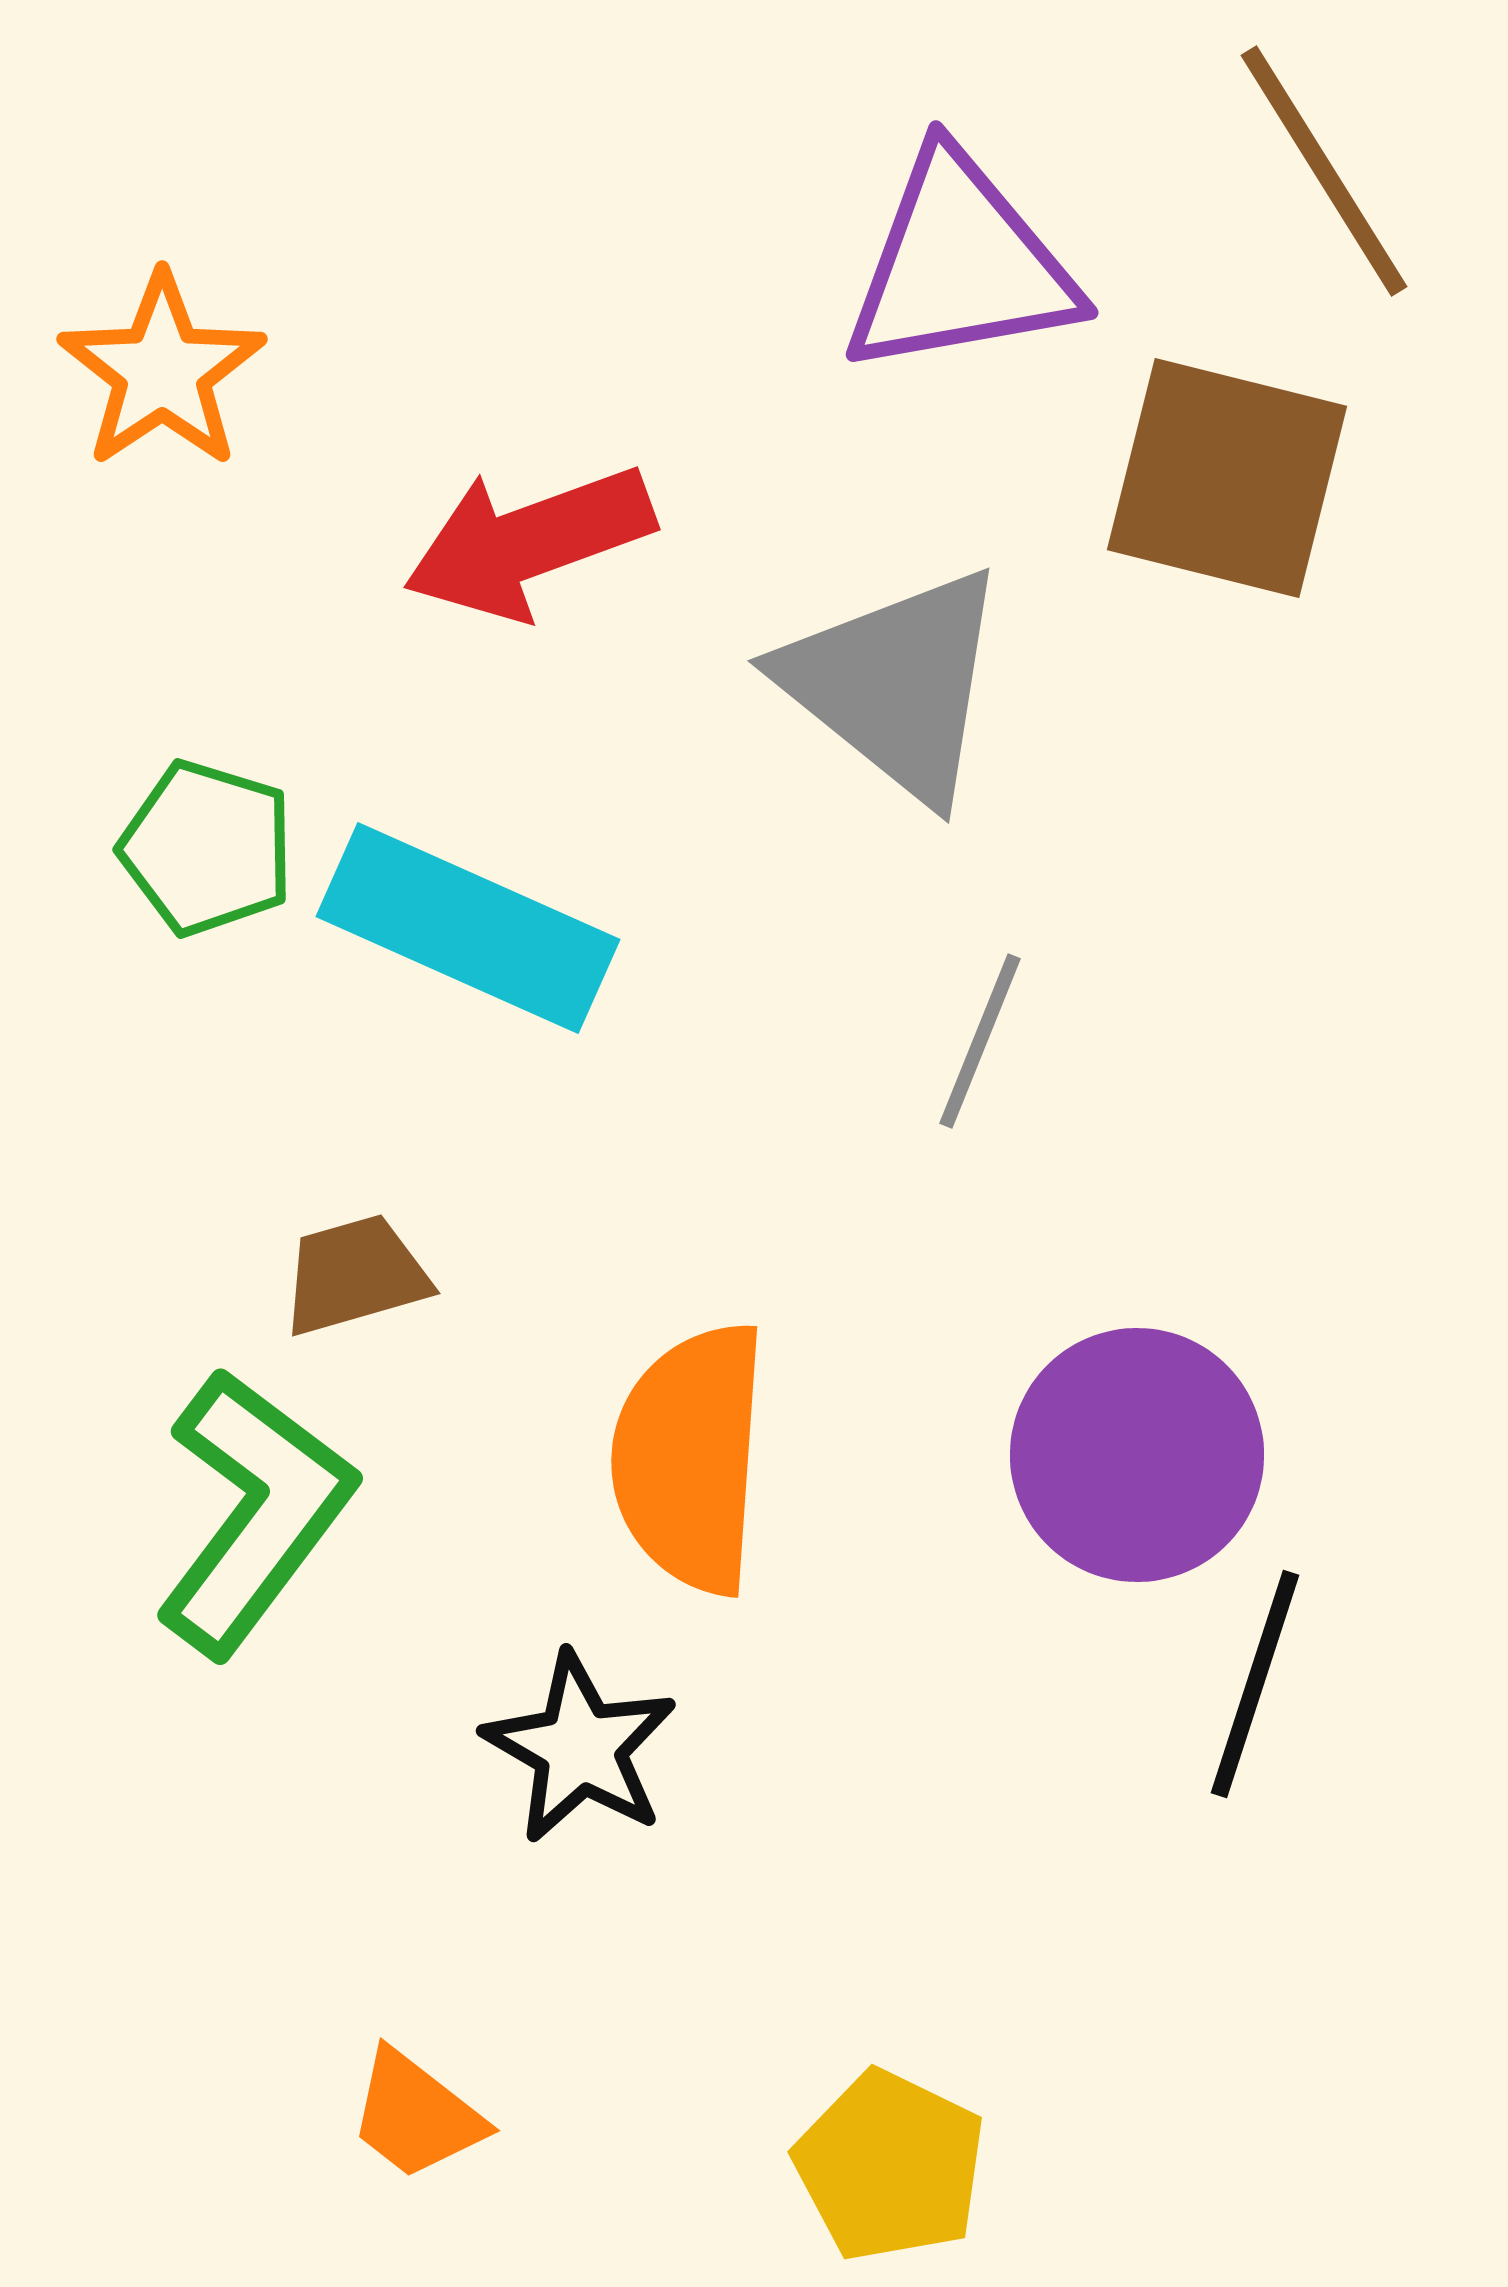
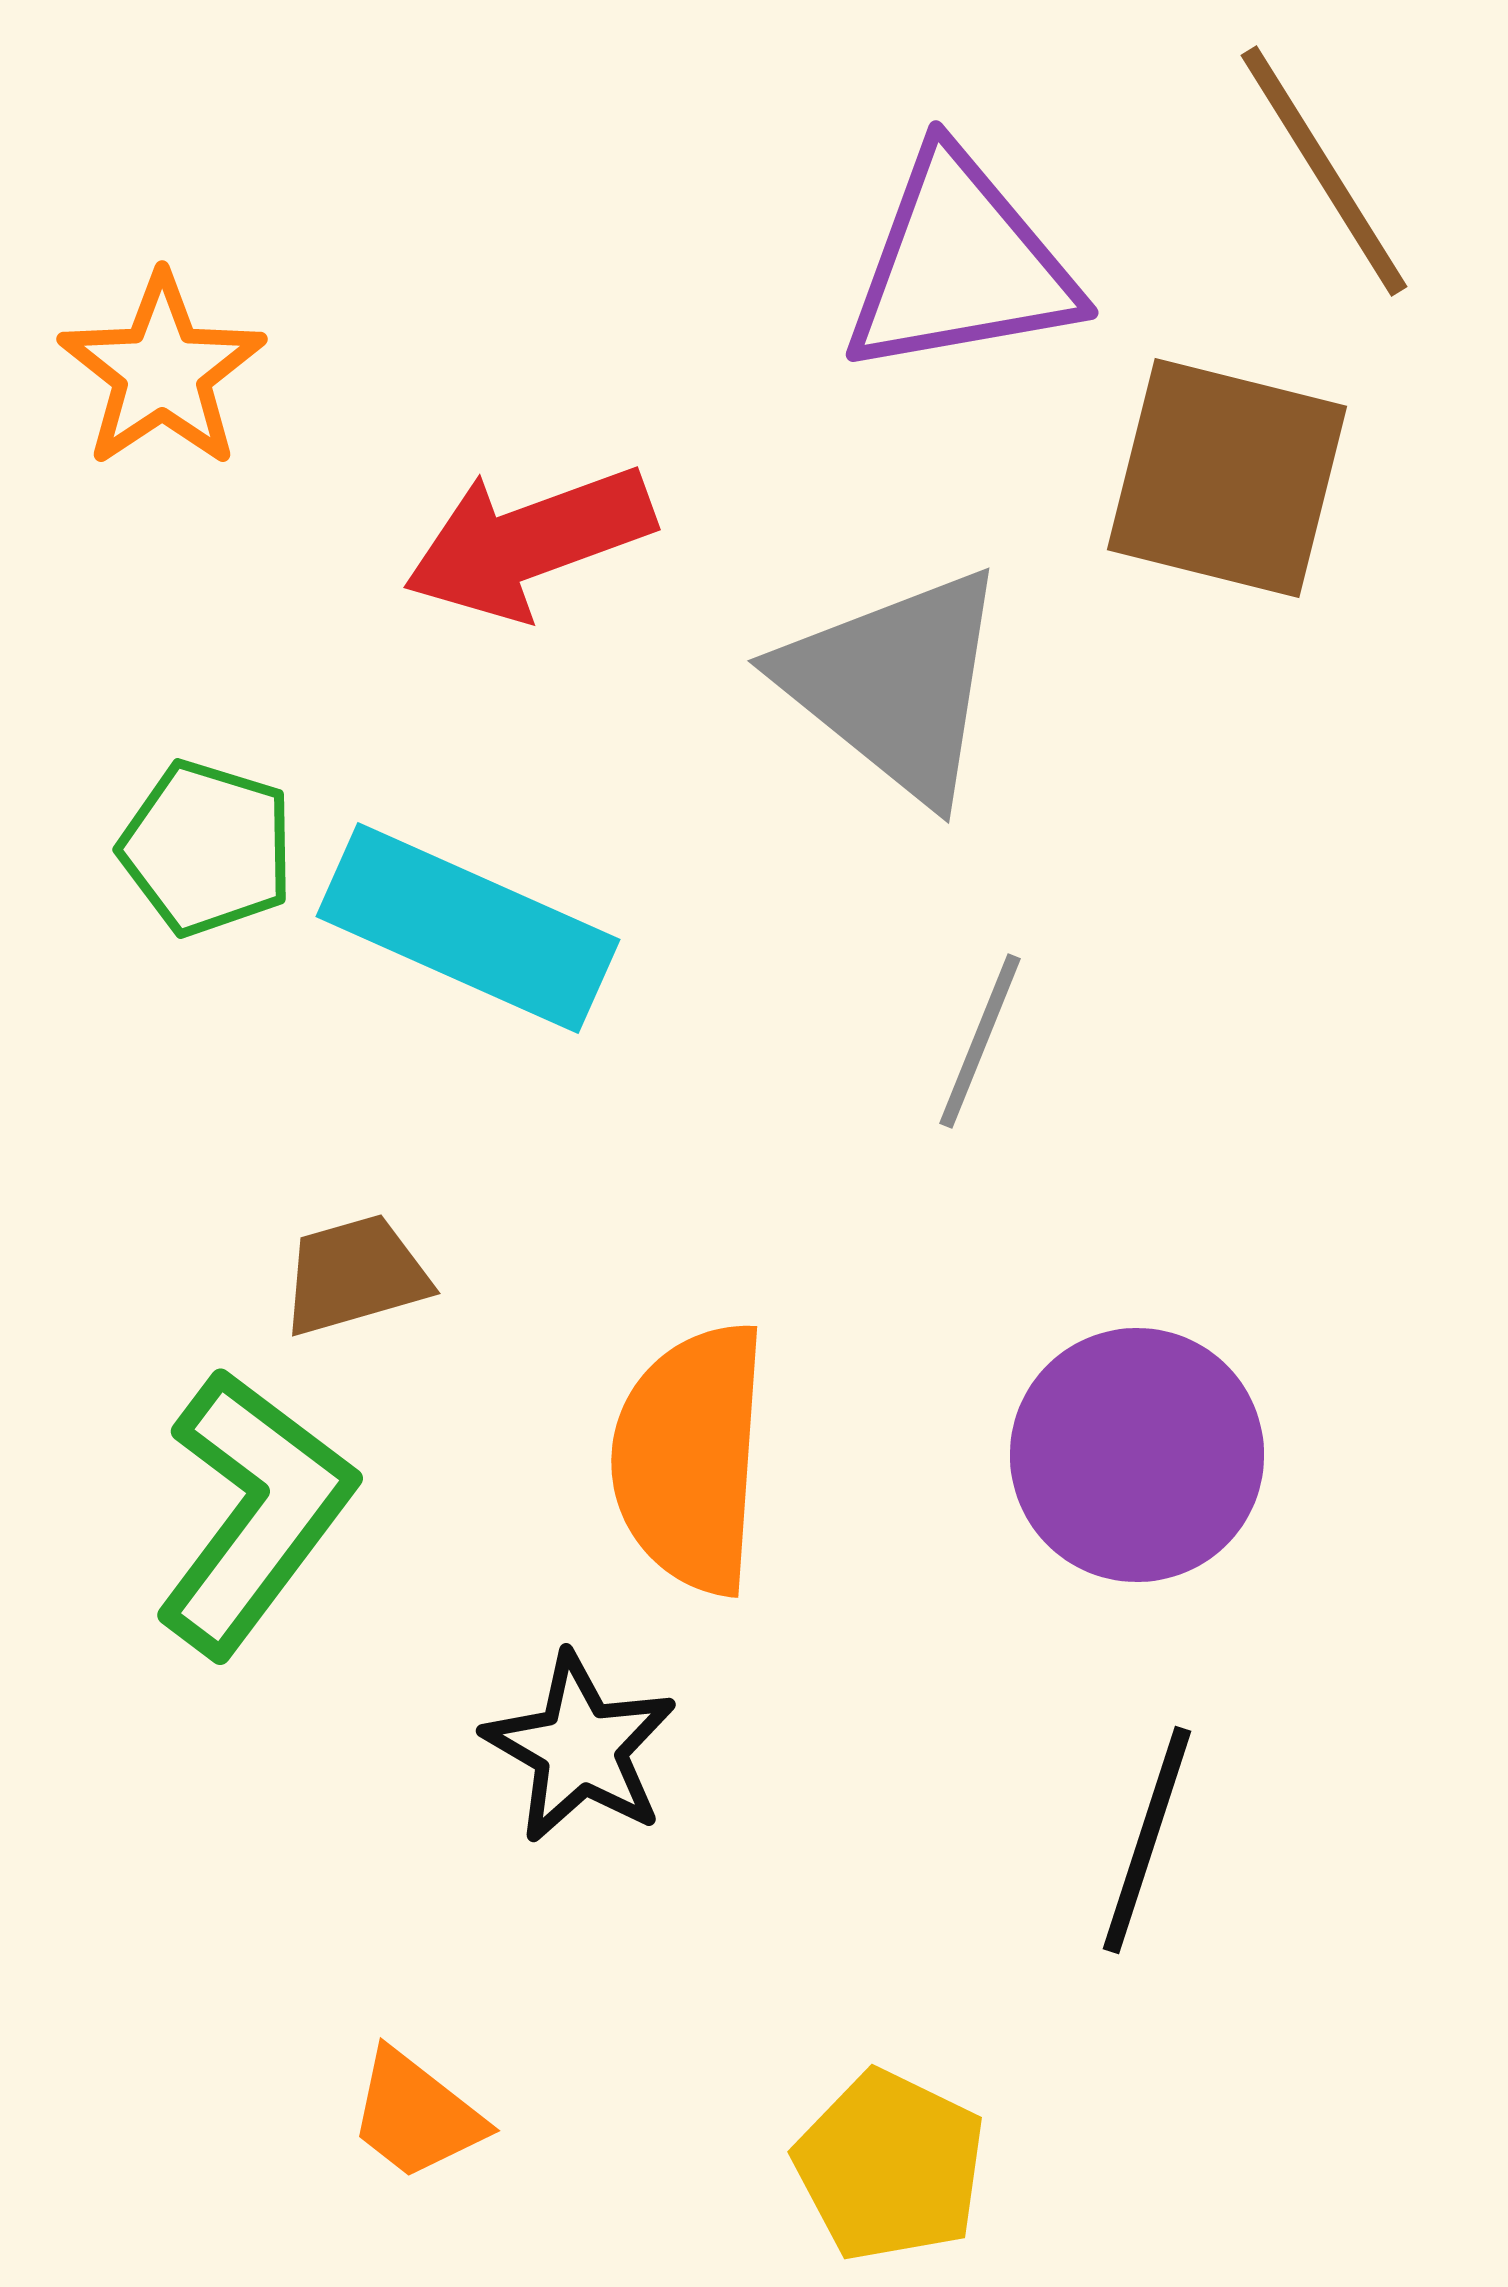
black line: moved 108 px left, 156 px down
